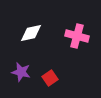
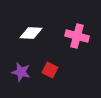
white diamond: rotated 15 degrees clockwise
red square: moved 8 px up; rotated 28 degrees counterclockwise
